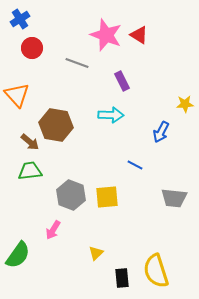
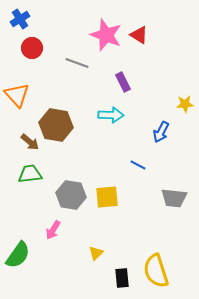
purple rectangle: moved 1 px right, 1 px down
blue line: moved 3 px right
green trapezoid: moved 3 px down
gray hexagon: rotated 12 degrees counterclockwise
